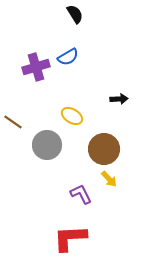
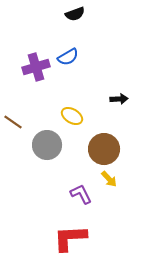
black semicircle: rotated 102 degrees clockwise
